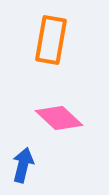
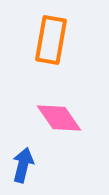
pink diamond: rotated 12 degrees clockwise
